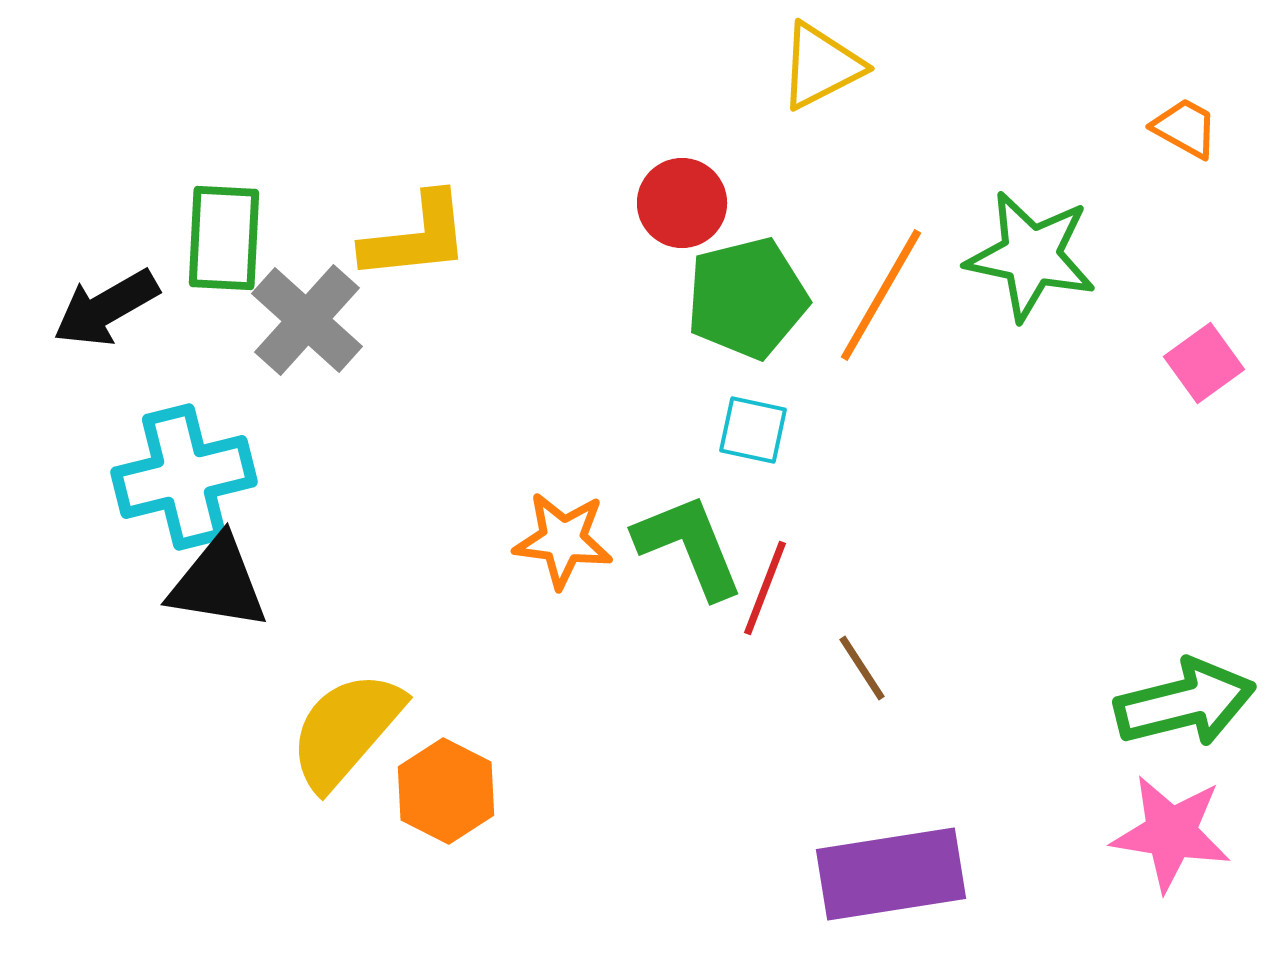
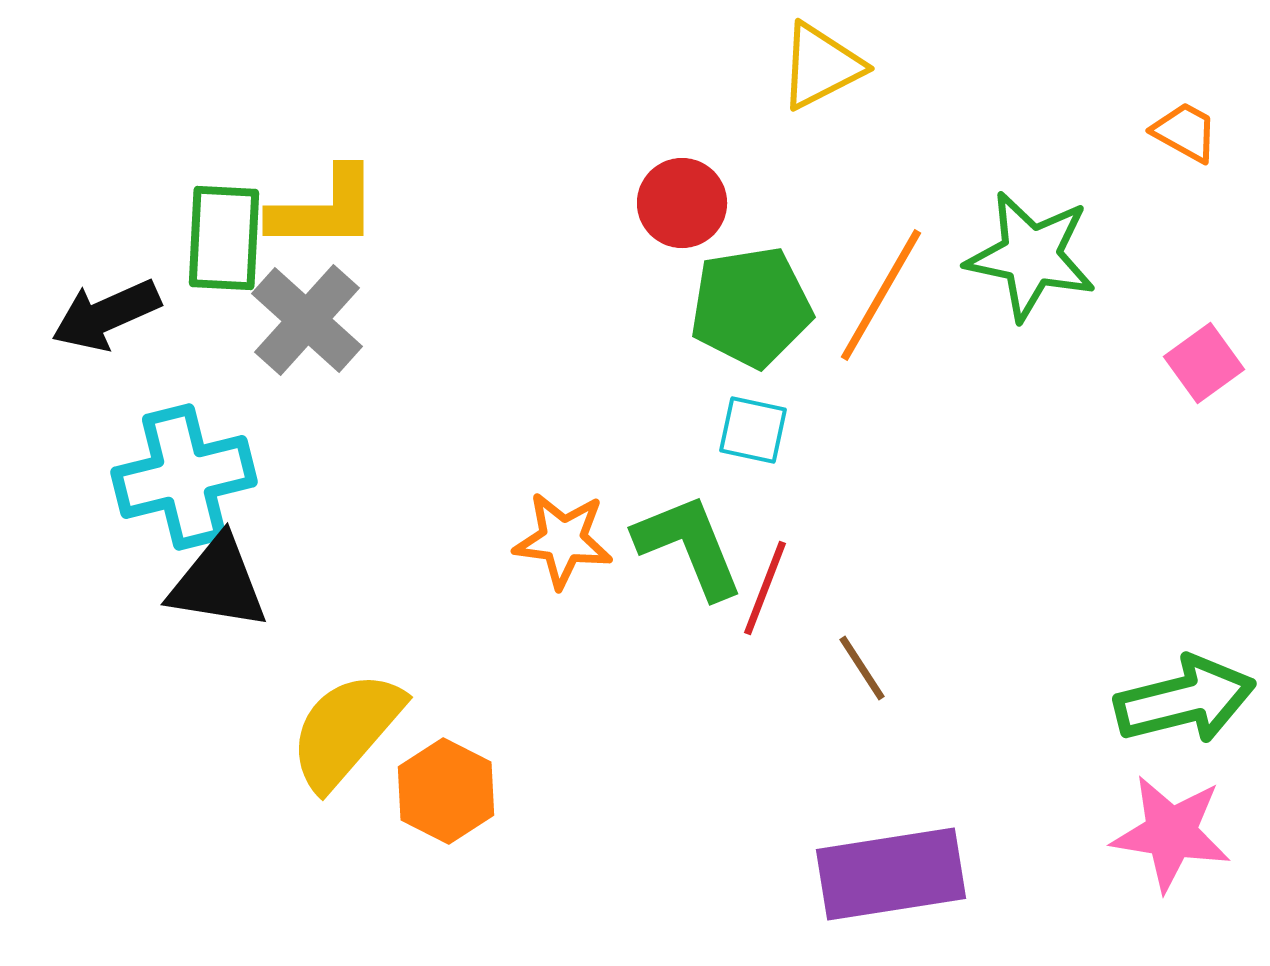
orange trapezoid: moved 4 px down
yellow L-shape: moved 92 px left, 28 px up; rotated 6 degrees clockwise
green pentagon: moved 4 px right, 9 px down; rotated 5 degrees clockwise
black arrow: moved 7 px down; rotated 6 degrees clockwise
green arrow: moved 3 px up
